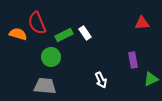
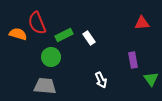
white rectangle: moved 4 px right, 5 px down
green triangle: rotated 42 degrees counterclockwise
